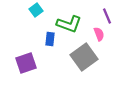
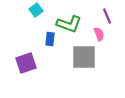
gray square: rotated 36 degrees clockwise
